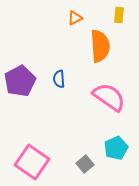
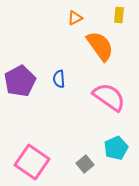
orange semicircle: rotated 32 degrees counterclockwise
